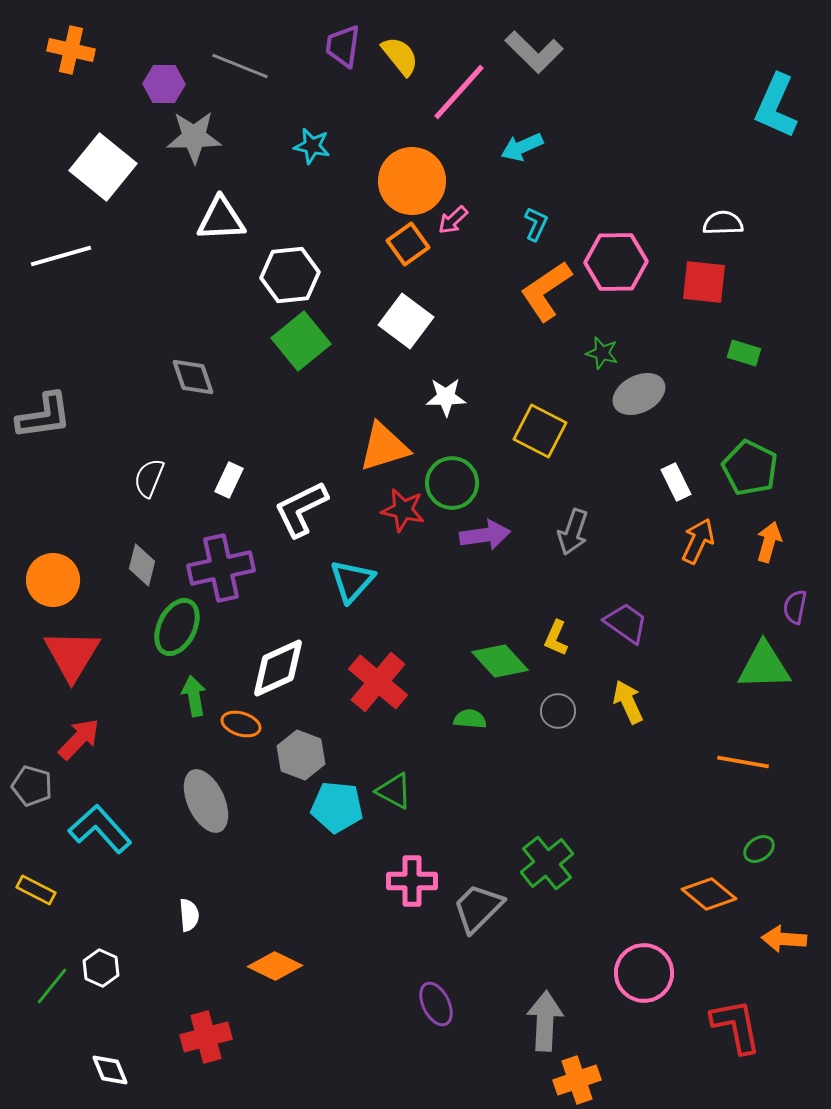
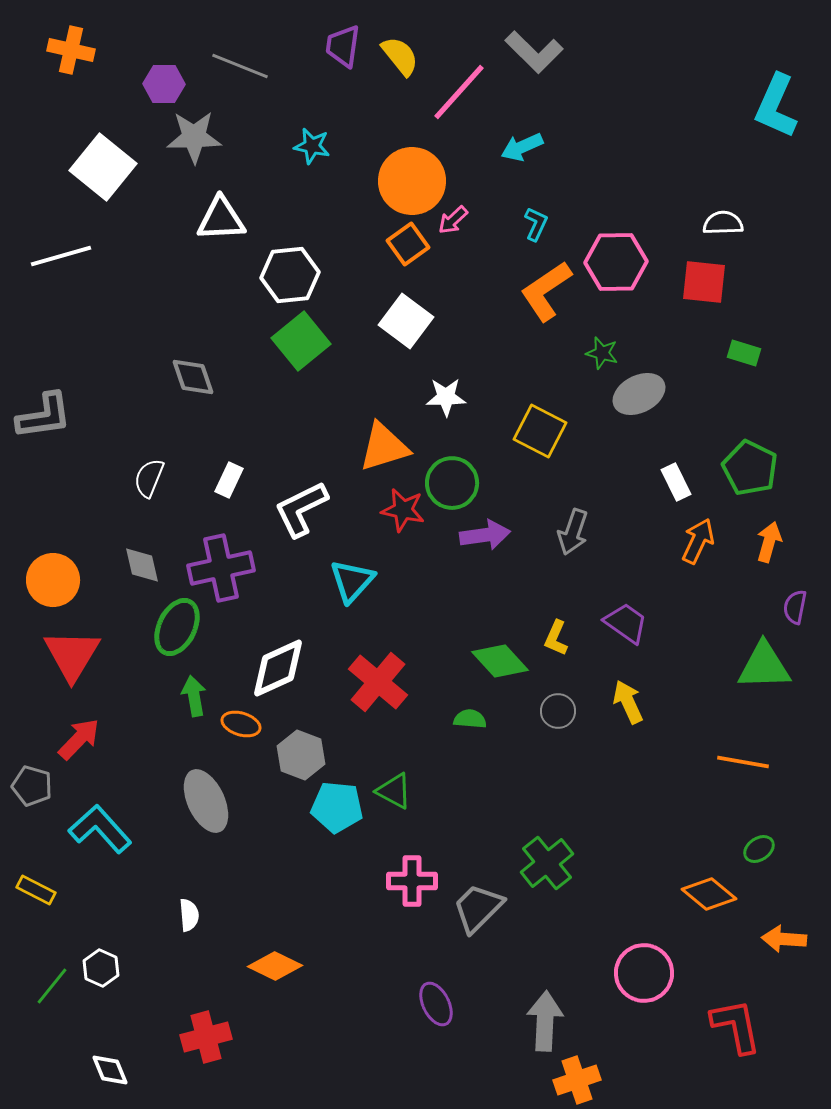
gray diamond at (142, 565): rotated 27 degrees counterclockwise
